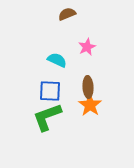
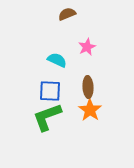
orange star: moved 5 px down
